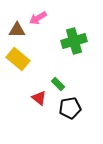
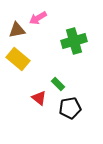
brown triangle: rotated 12 degrees counterclockwise
